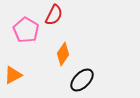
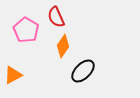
red semicircle: moved 2 px right, 2 px down; rotated 130 degrees clockwise
orange diamond: moved 8 px up
black ellipse: moved 1 px right, 9 px up
